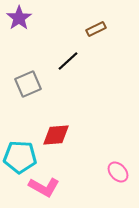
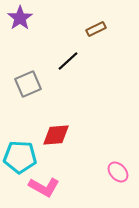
purple star: moved 1 px right
